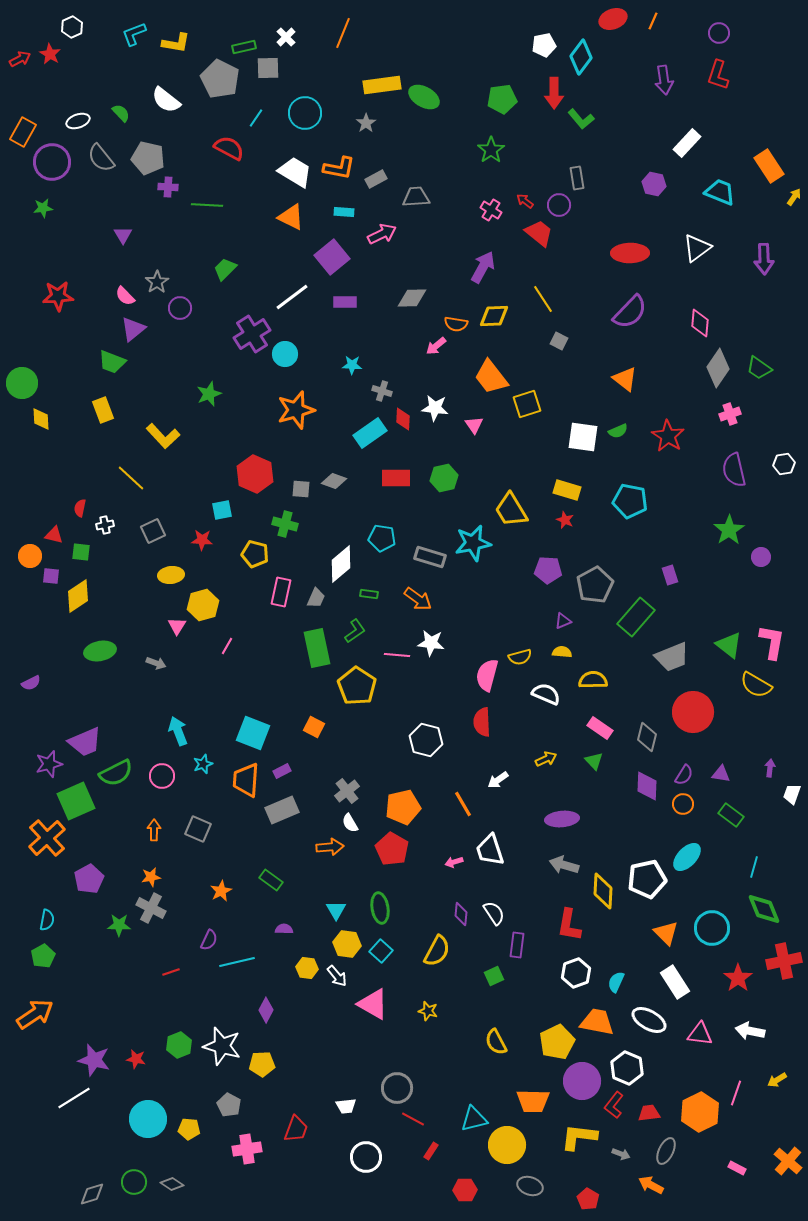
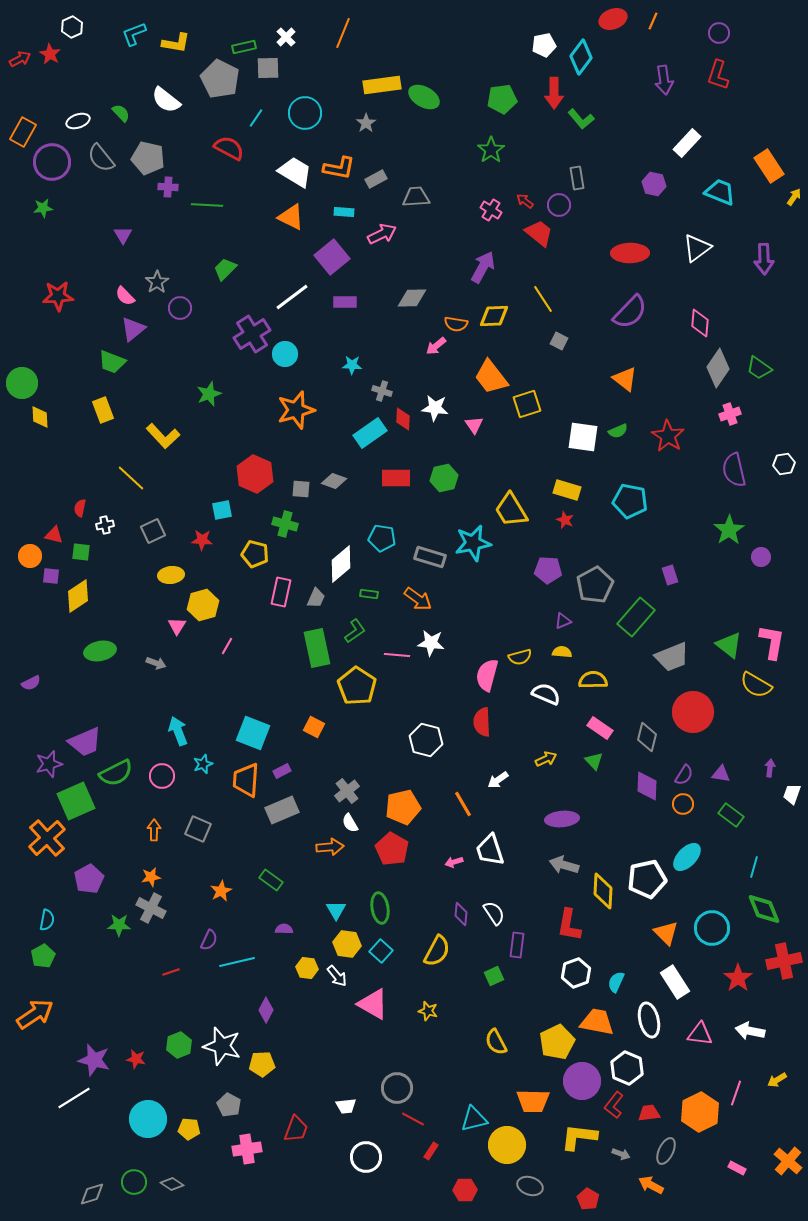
yellow diamond at (41, 419): moved 1 px left, 2 px up
white ellipse at (649, 1020): rotated 48 degrees clockwise
